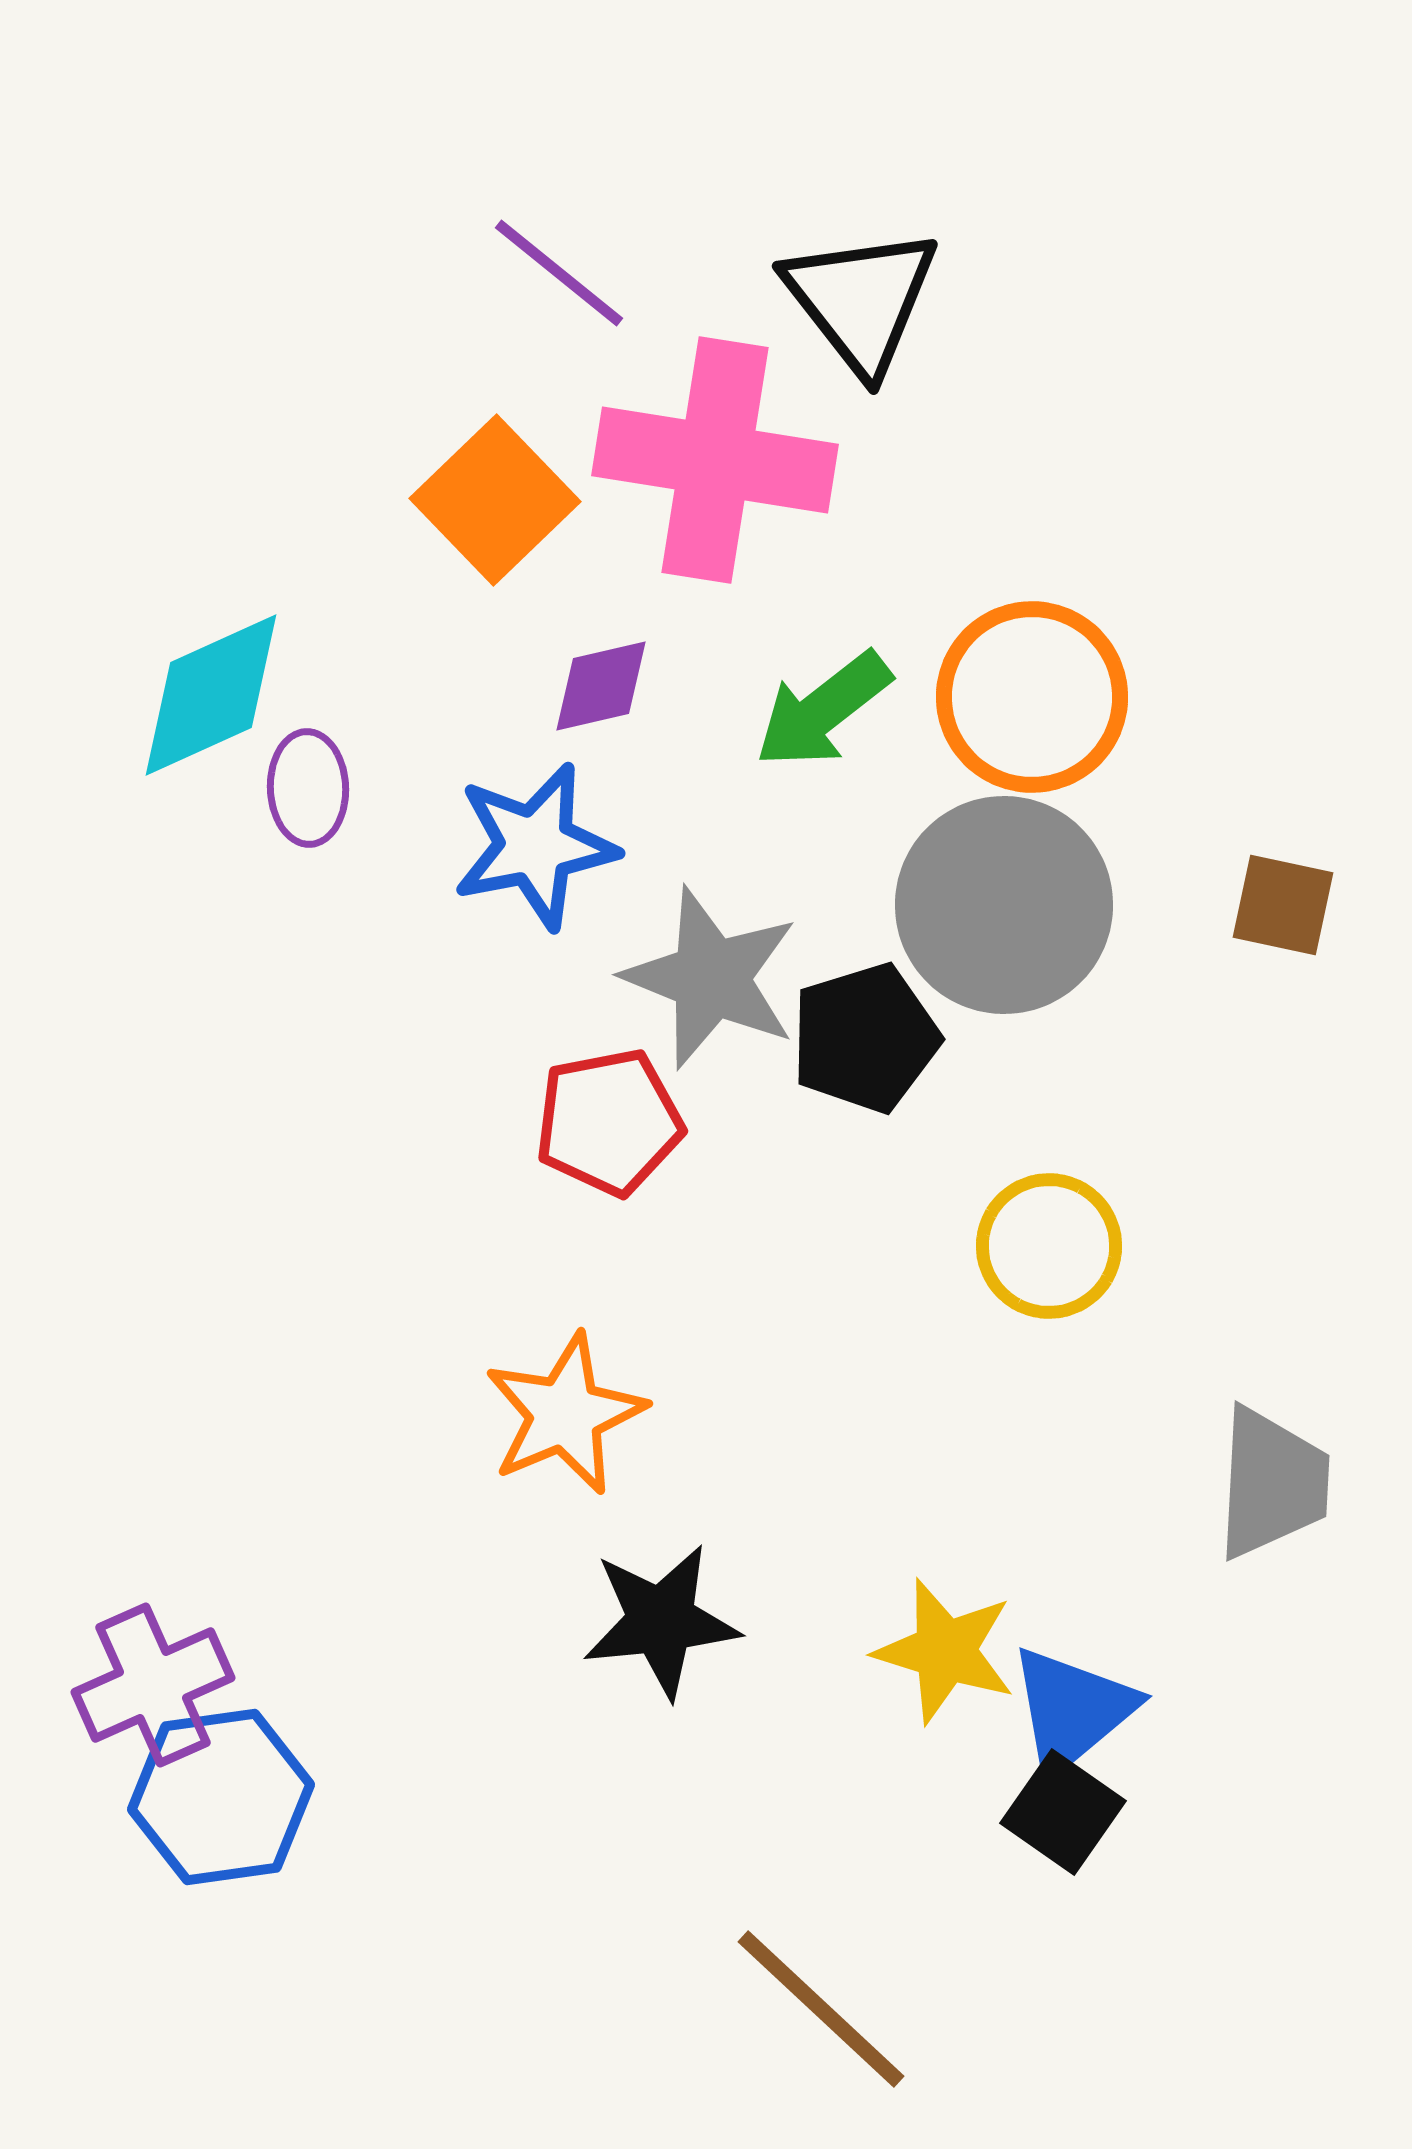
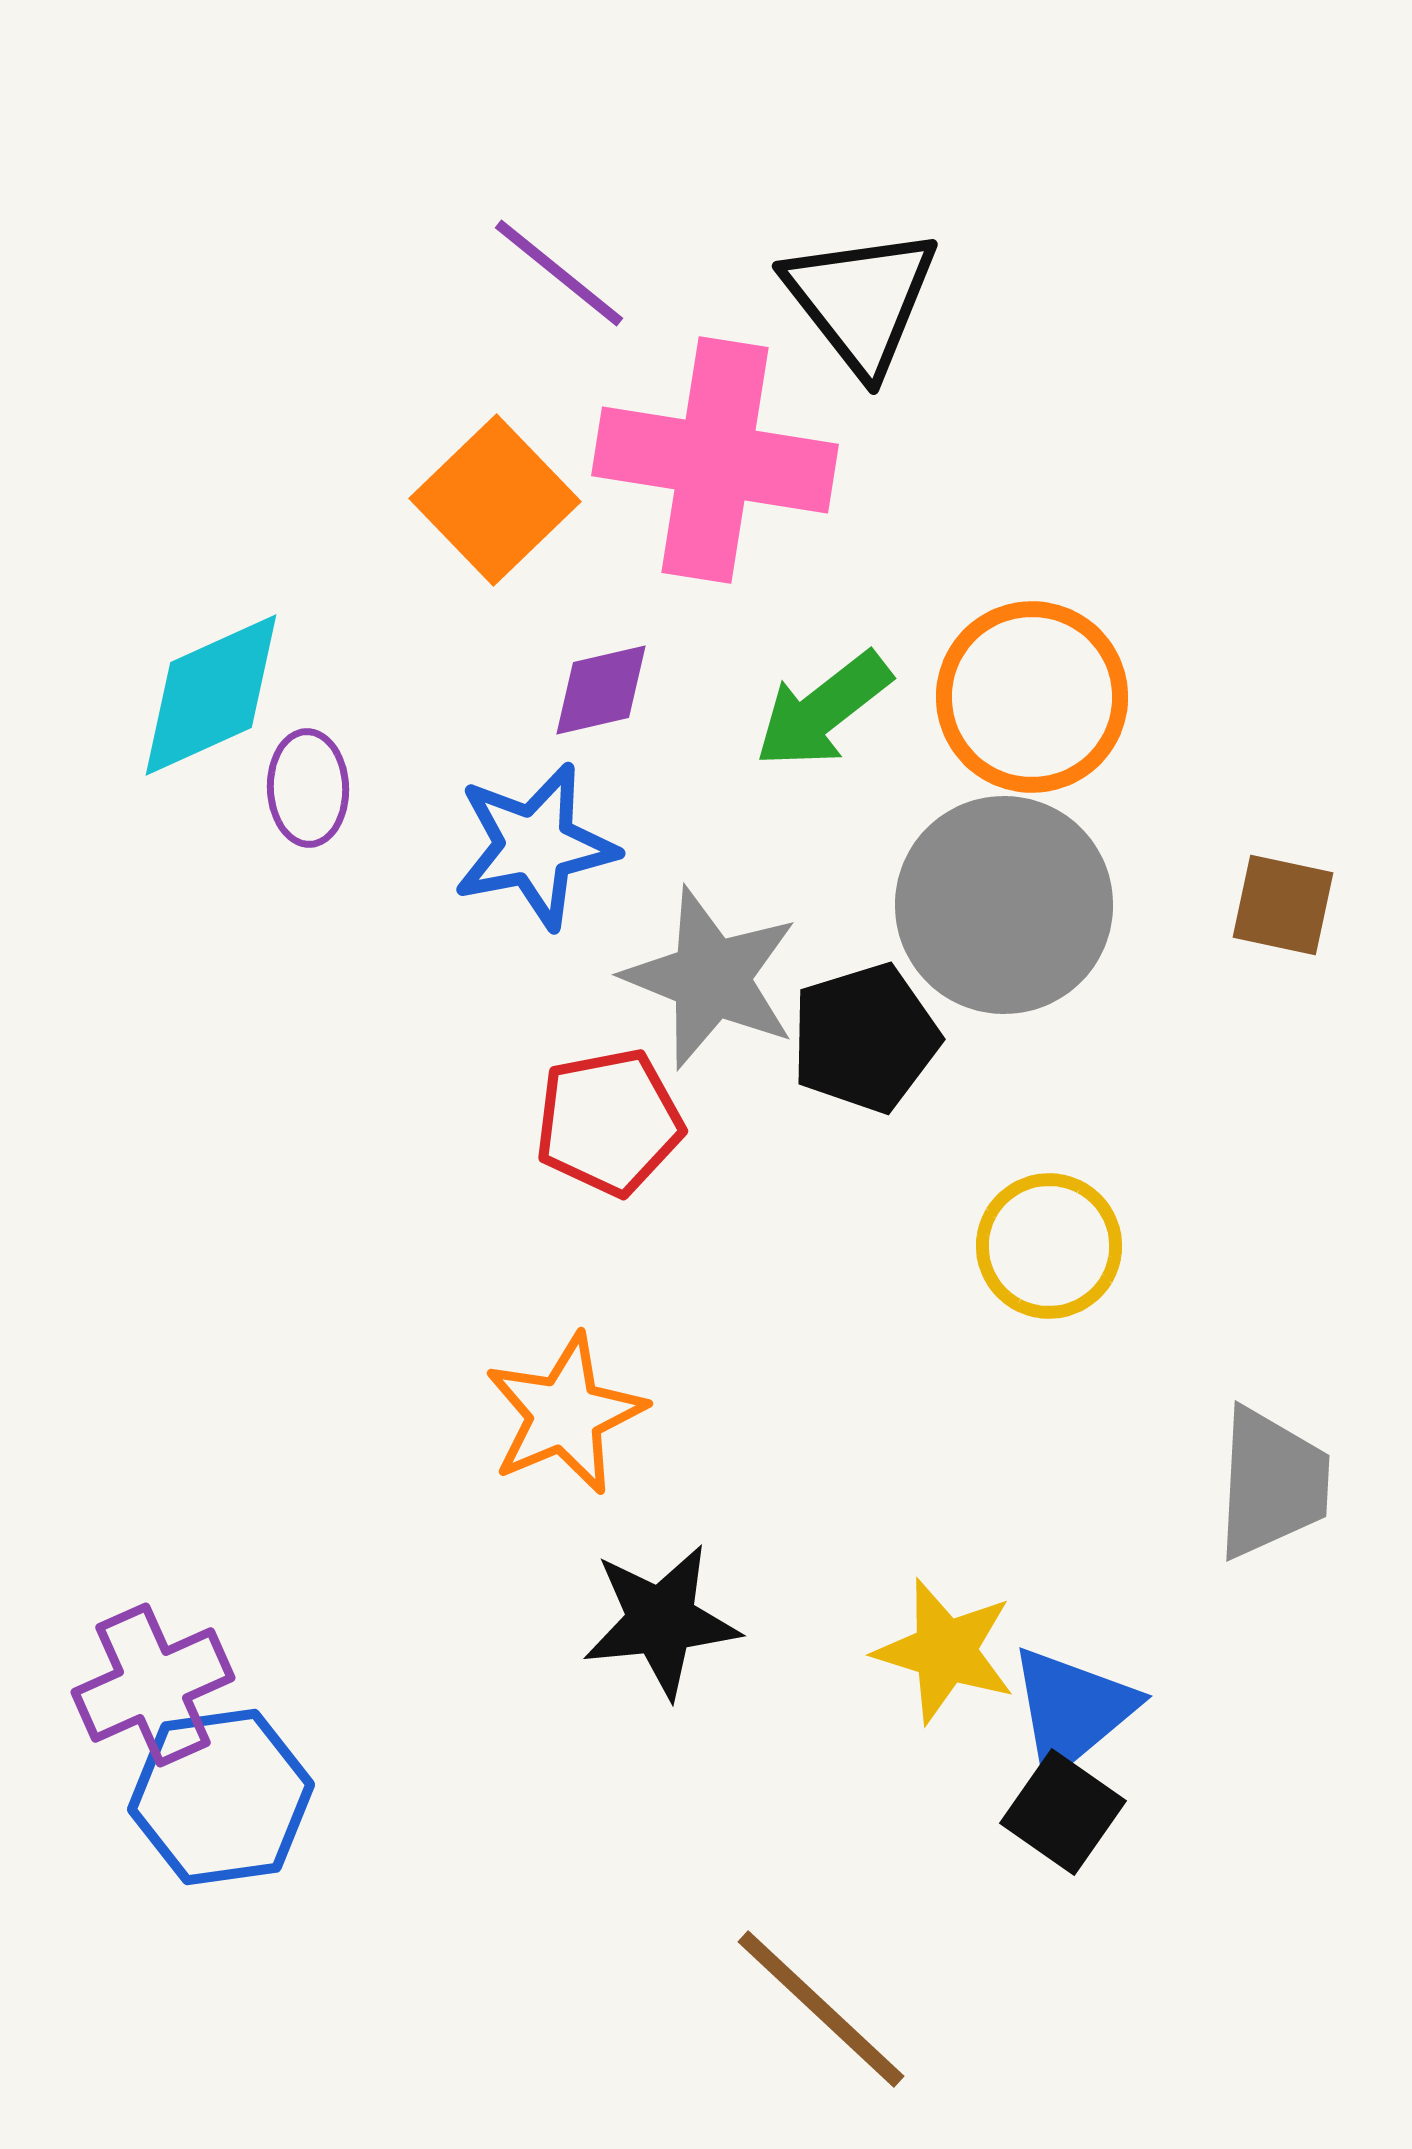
purple diamond: moved 4 px down
